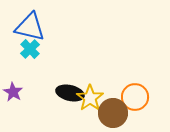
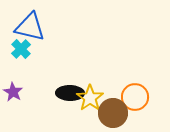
cyan cross: moved 9 px left
black ellipse: rotated 12 degrees counterclockwise
